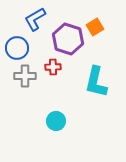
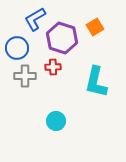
purple hexagon: moved 6 px left, 1 px up
